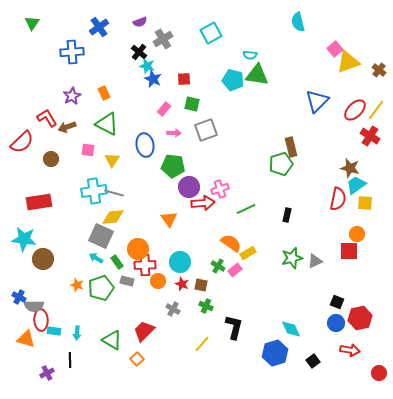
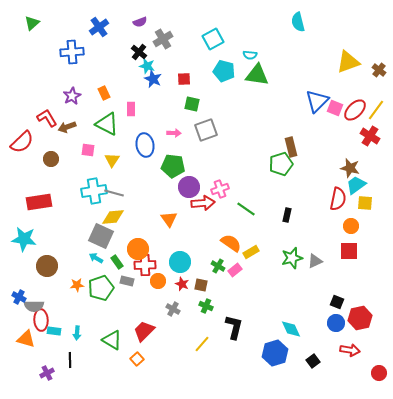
green triangle at (32, 23): rotated 14 degrees clockwise
cyan square at (211, 33): moved 2 px right, 6 px down
pink square at (335, 49): moved 59 px down; rotated 28 degrees counterclockwise
cyan pentagon at (233, 80): moved 9 px left, 9 px up
pink rectangle at (164, 109): moved 33 px left; rotated 40 degrees counterclockwise
green line at (246, 209): rotated 60 degrees clockwise
orange circle at (357, 234): moved 6 px left, 8 px up
yellow rectangle at (248, 253): moved 3 px right, 1 px up
brown circle at (43, 259): moved 4 px right, 7 px down
orange star at (77, 285): rotated 24 degrees counterclockwise
